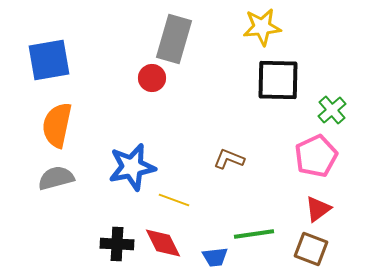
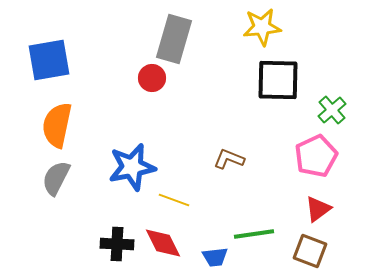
gray semicircle: rotated 48 degrees counterclockwise
brown square: moved 1 px left, 2 px down
